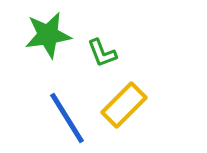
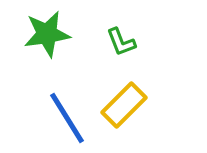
green star: moved 1 px left, 1 px up
green L-shape: moved 19 px right, 11 px up
